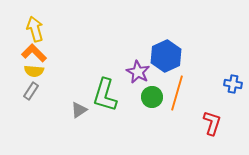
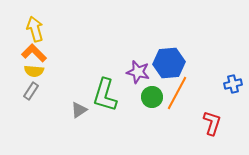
blue hexagon: moved 3 px right, 7 px down; rotated 20 degrees clockwise
purple star: rotated 15 degrees counterclockwise
blue cross: rotated 24 degrees counterclockwise
orange line: rotated 12 degrees clockwise
